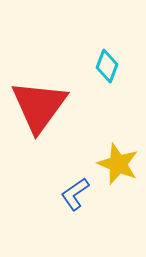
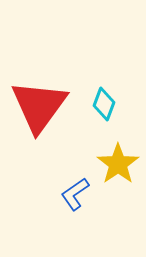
cyan diamond: moved 3 px left, 38 px down
yellow star: rotated 15 degrees clockwise
